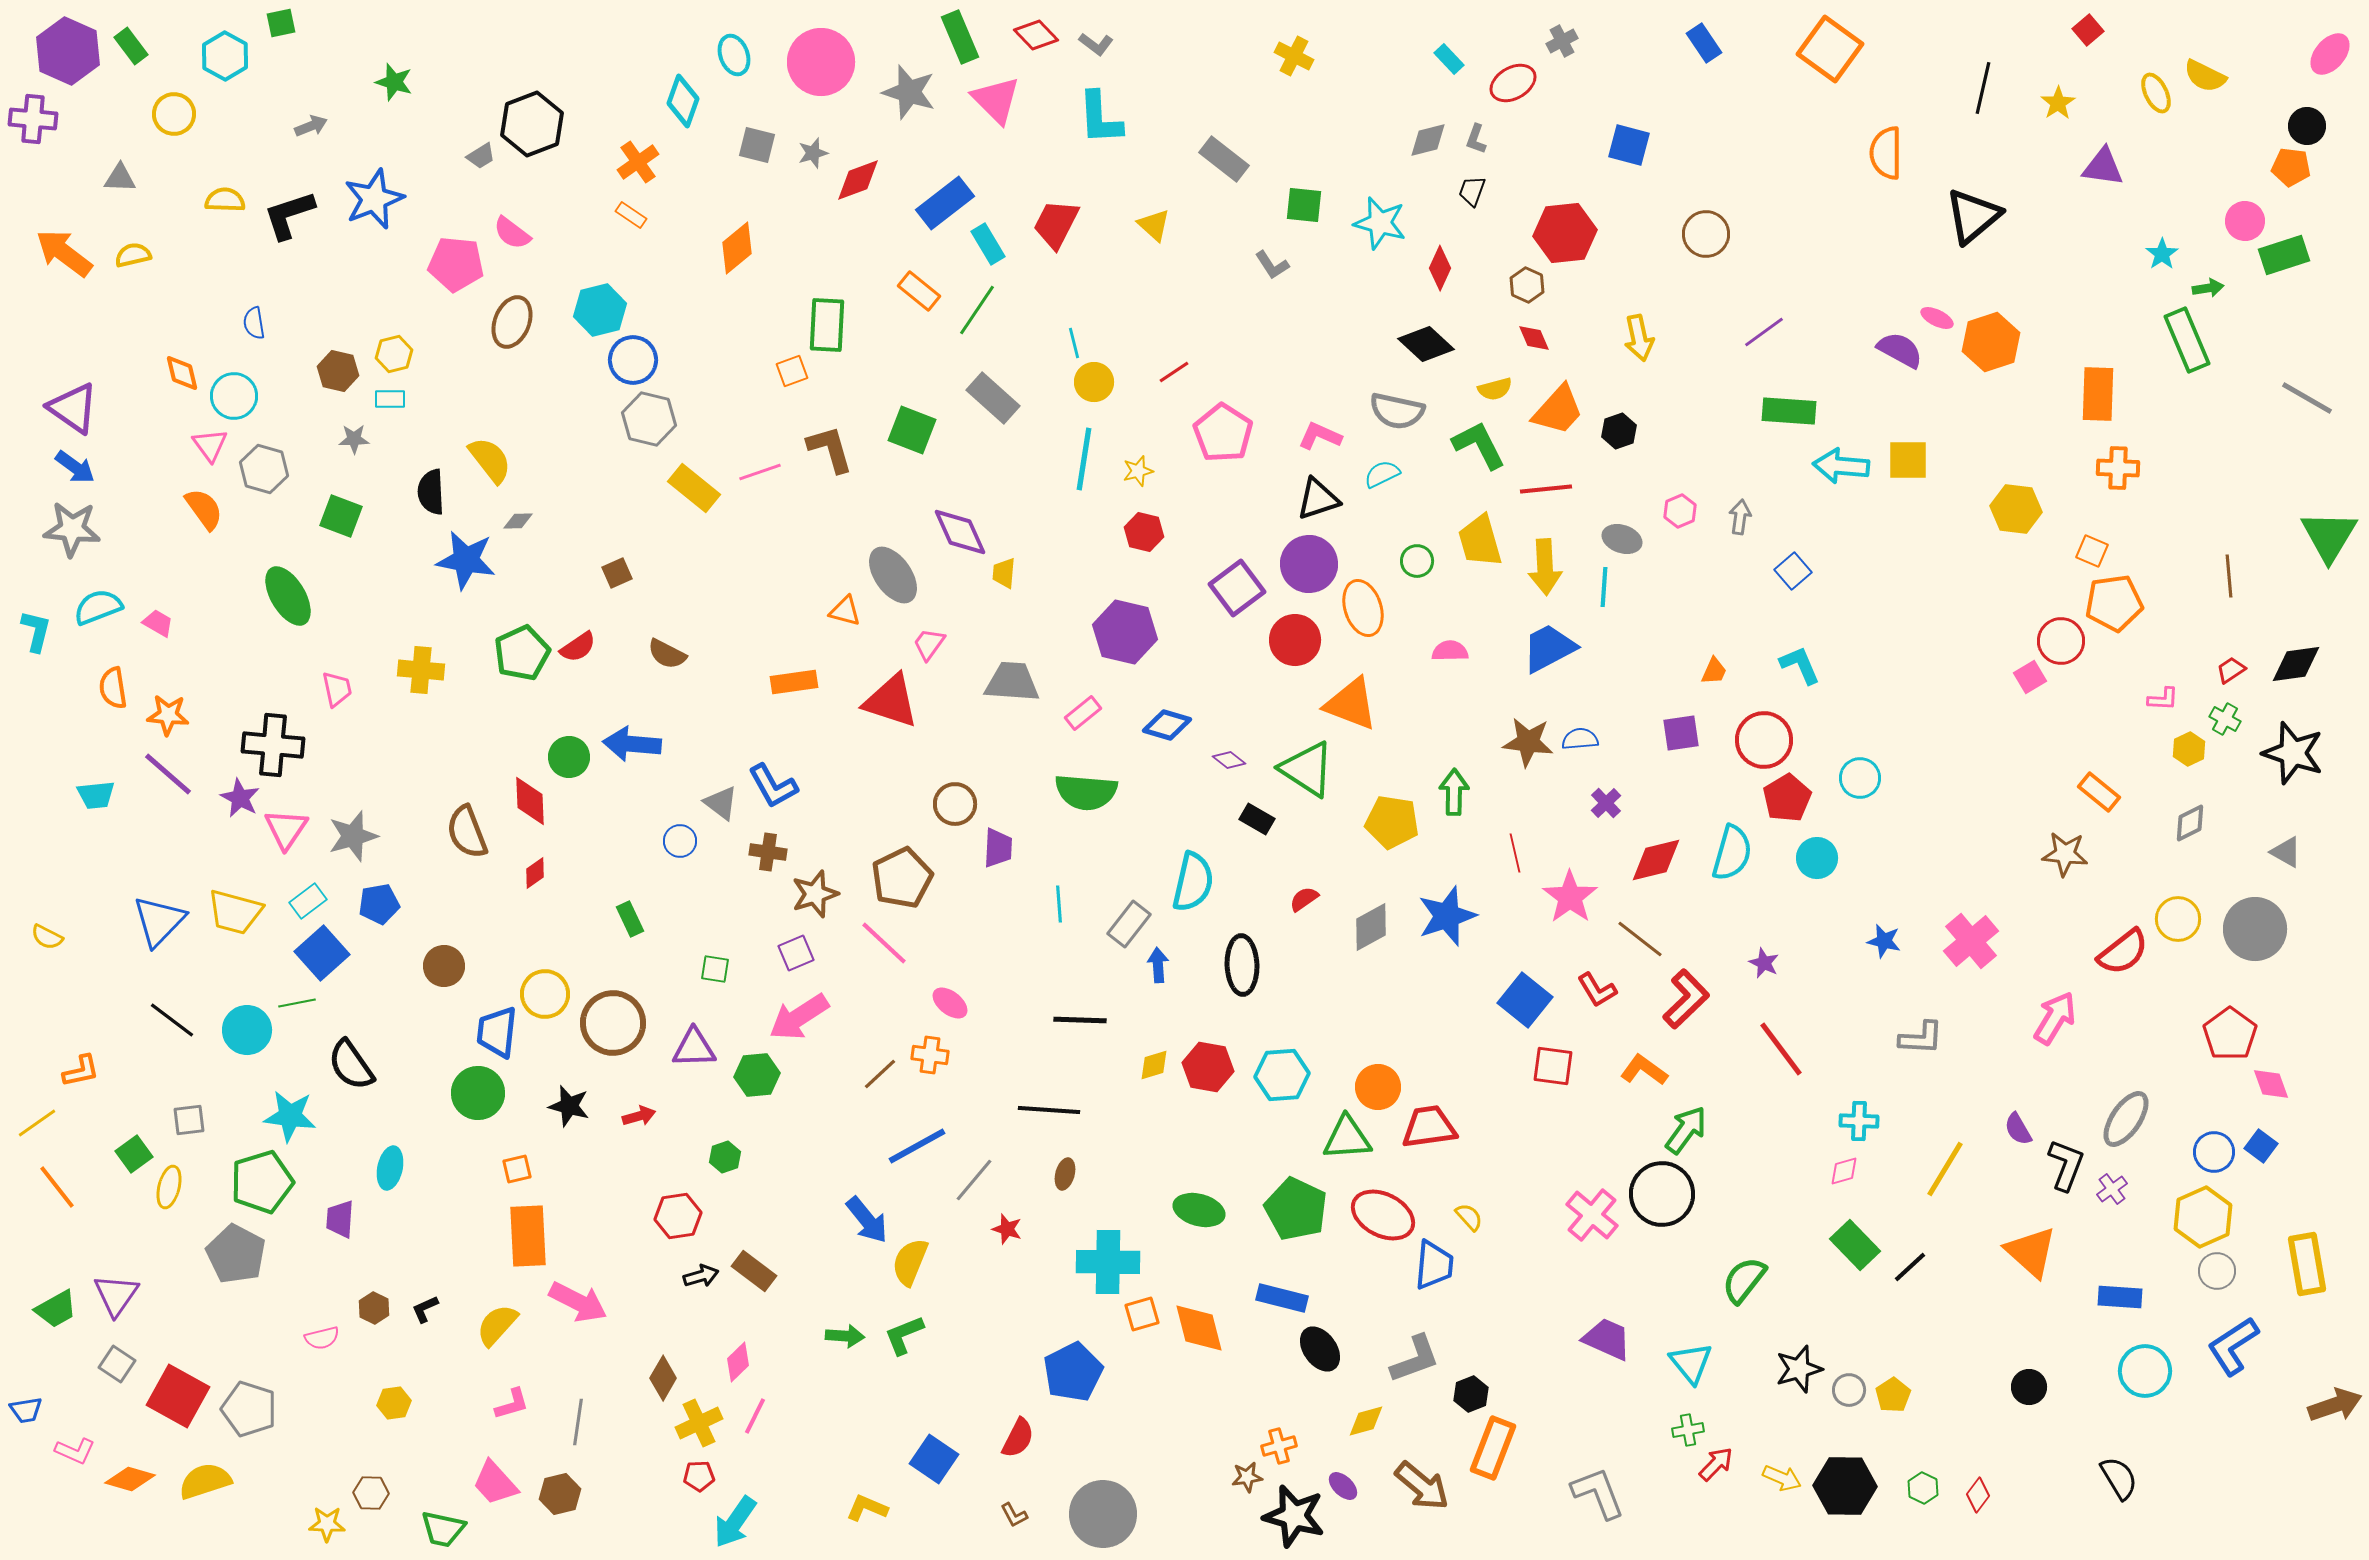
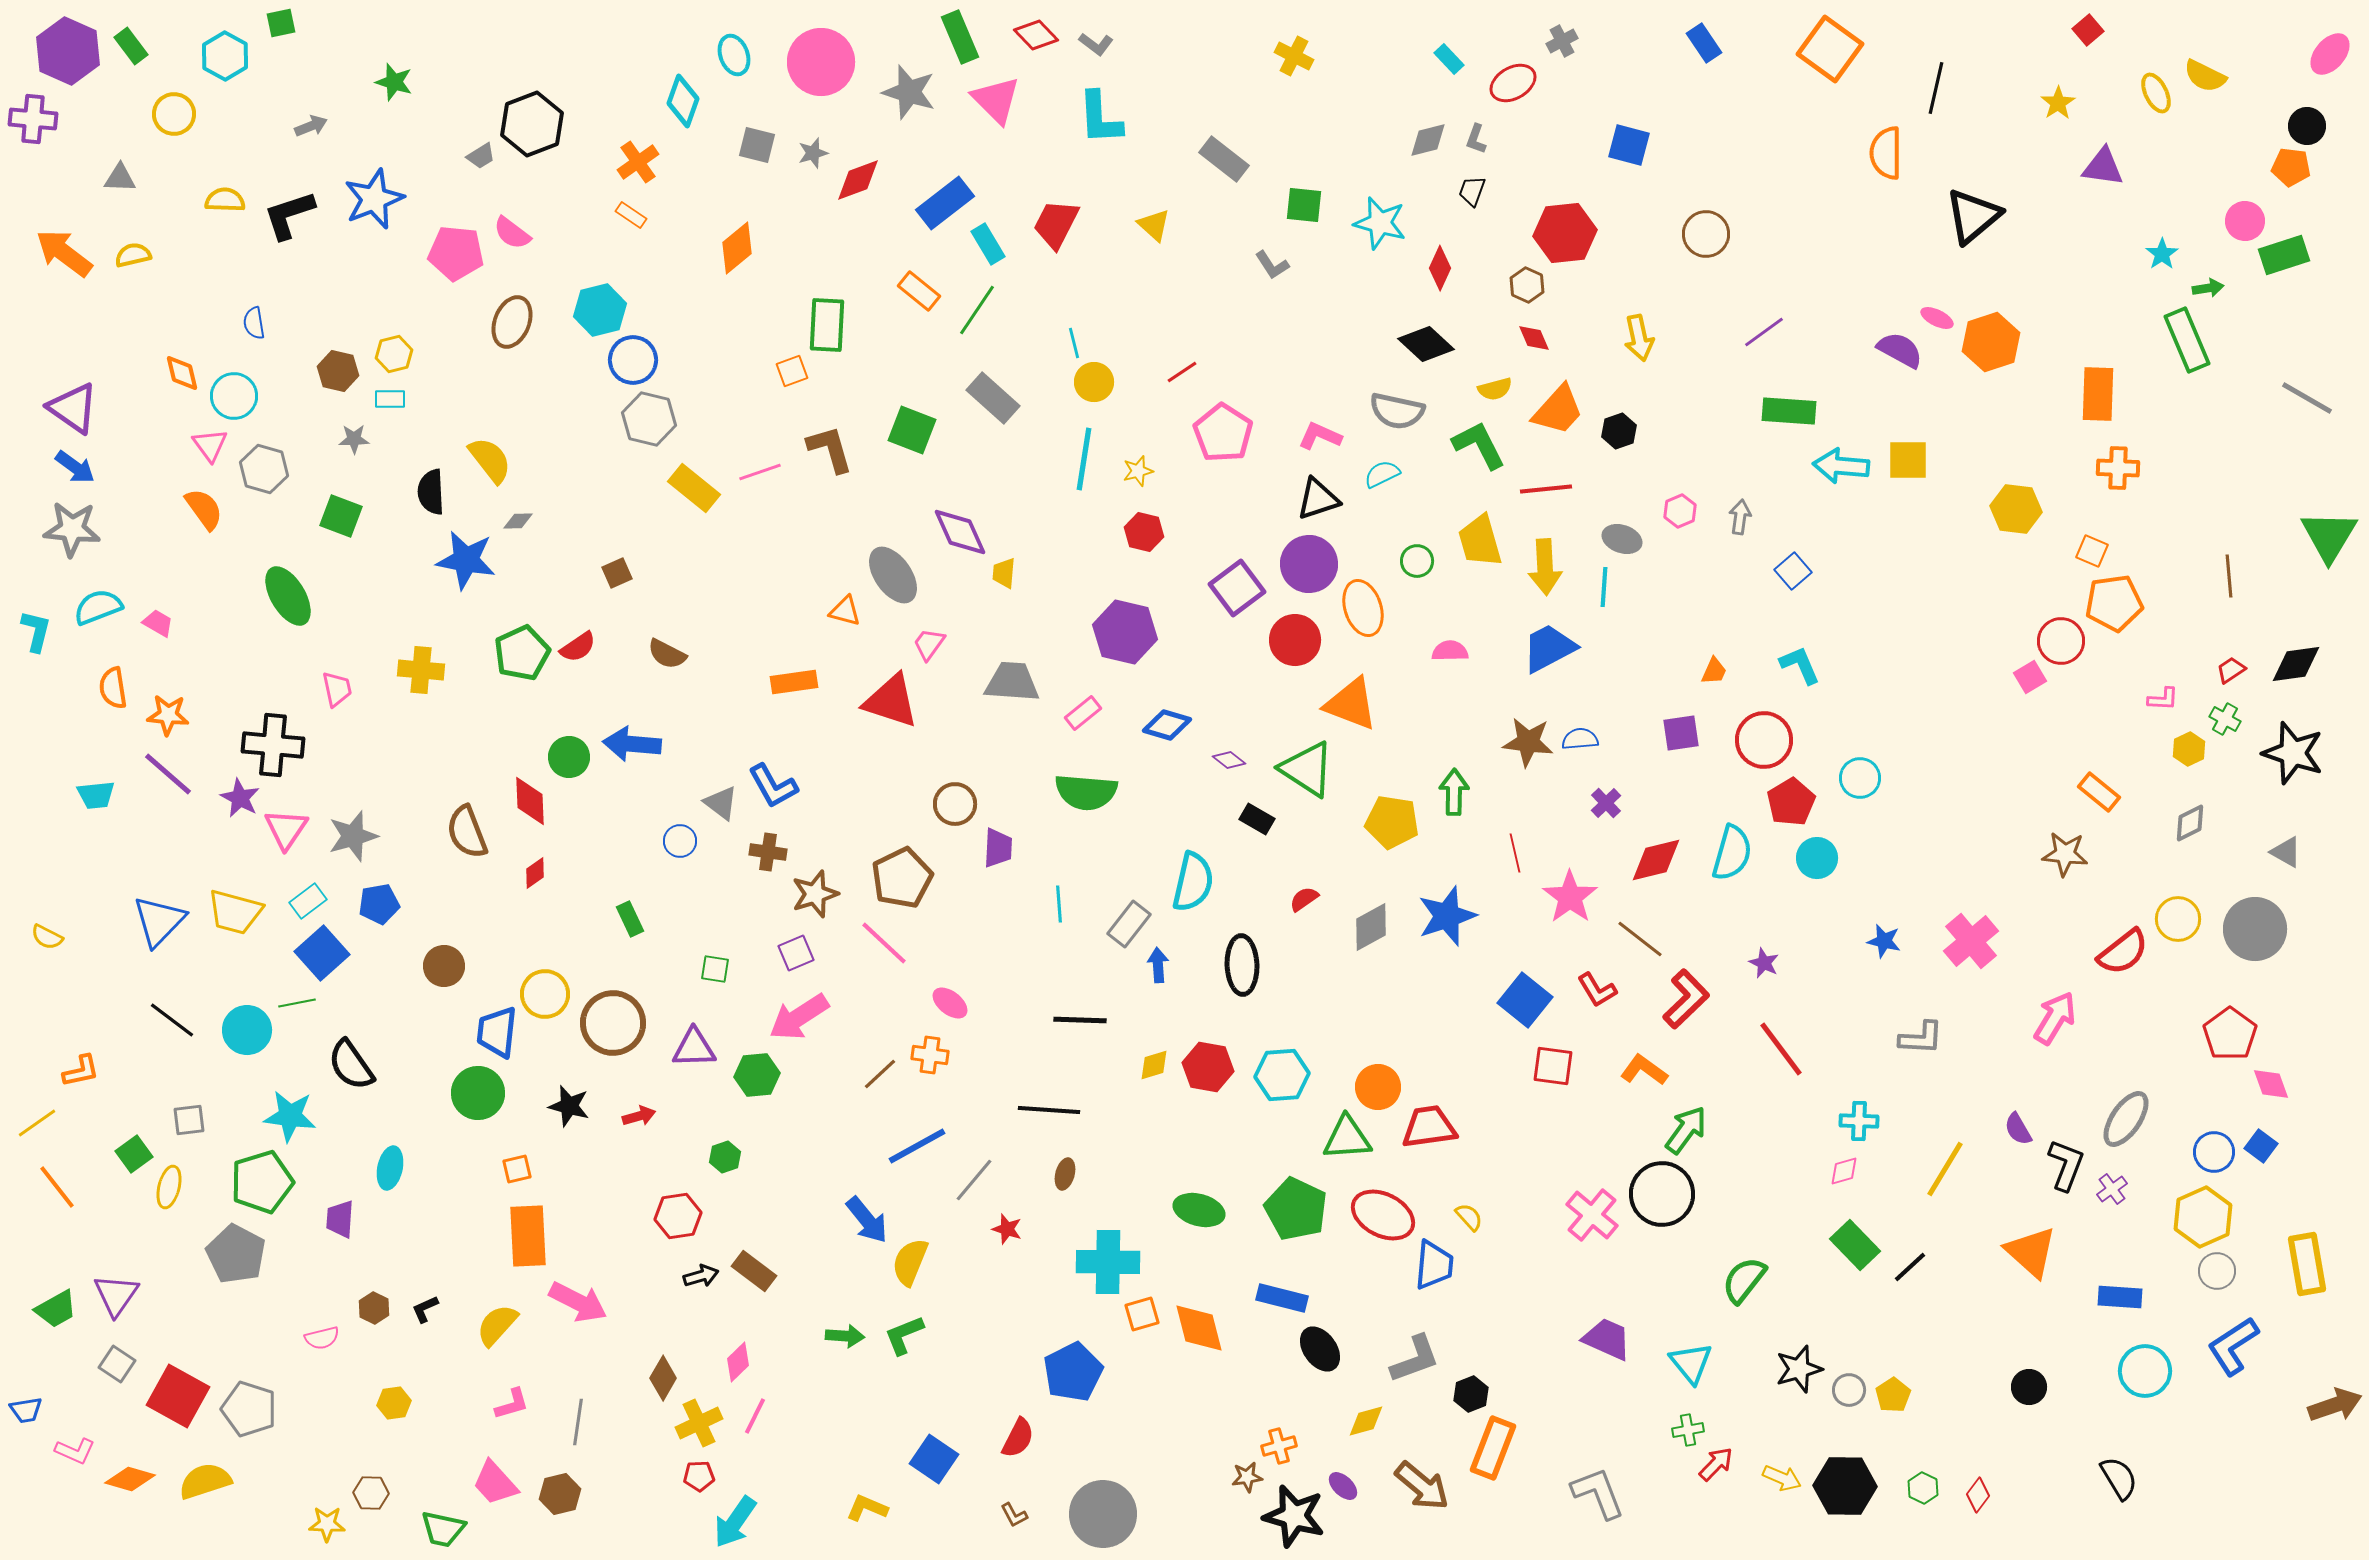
black line at (1983, 88): moved 47 px left
pink pentagon at (456, 264): moved 11 px up
red line at (1174, 372): moved 8 px right
red pentagon at (1787, 798): moved 4 px right, 4 px down
